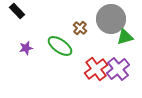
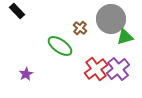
purple star: moved 26 px down; rotated 16 degrees counterclockwise
